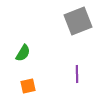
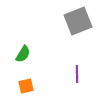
green semicircle: moved 1 px down
orange square: moved 2 px left
